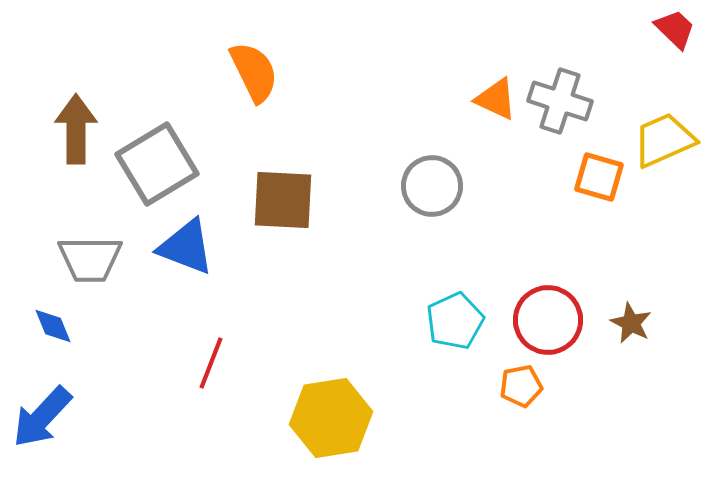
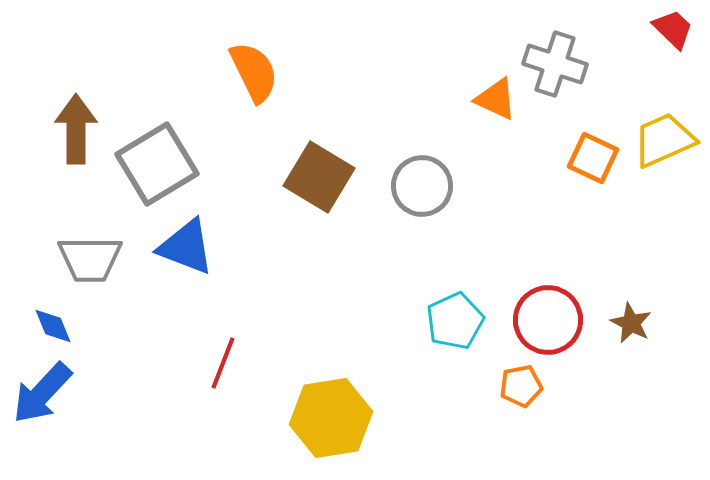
red trapezoid: moved 2 px left
gray cross: moved 5 px left, 37 px up
orange square: moved 6 px left, 19 px up; rotated 9 degrees clockwise
gray circle: moved 10 px left
brown square: moved 36 px right, 23 px up; rotated 28 degrees clockwise
red line: moved 12 px right
blue arrow: moved 24 px up
